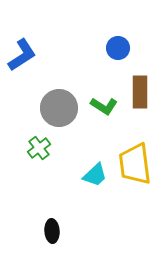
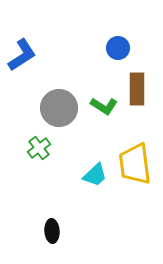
brown rectangle: moved 3 px left, 3 px up
